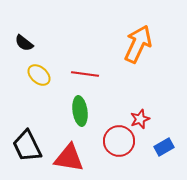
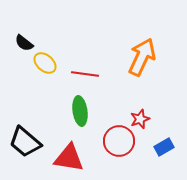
orange arrow: moved 4 px right, 13 px down
yellow ellipse: moved 6 px right, 12 px up
black trapezoid: moved 2 px left, 4 px up; rotated 24 degrees counterclockwise
